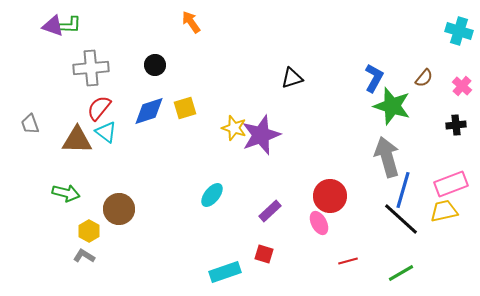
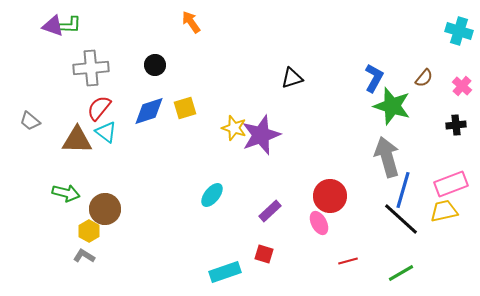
gray trapezoid: moved 3 px up; rotated 30 degrees counterclockwise
brown circle: moved 14 px left
